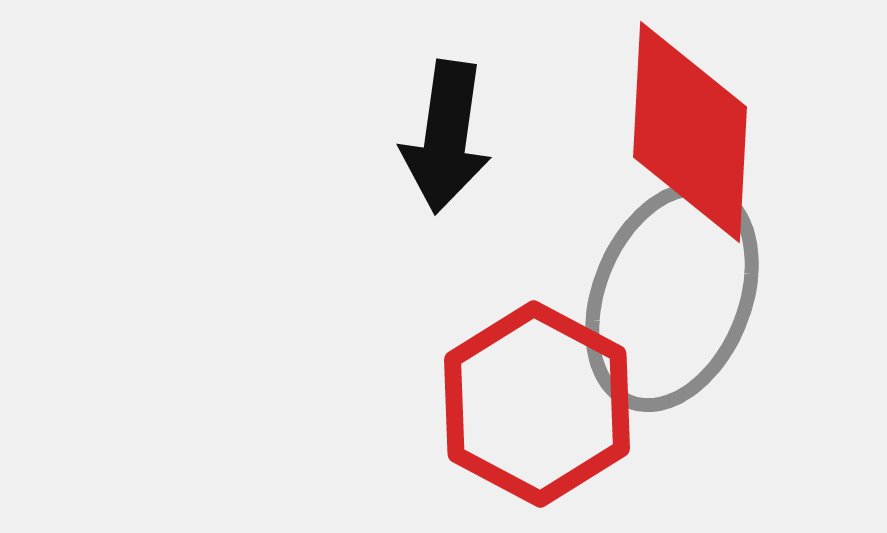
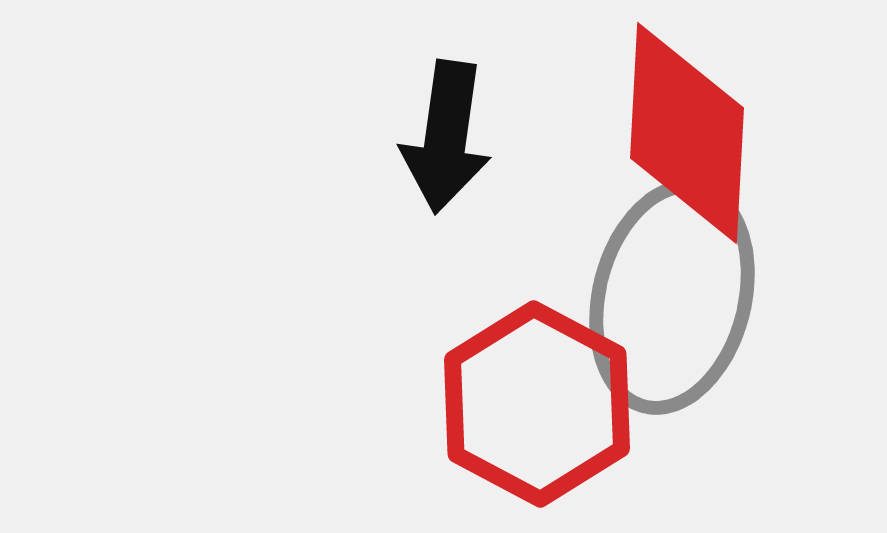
red diamond: moved 3 px left, 1 px down
gray ellipse: rotated 8 degrees counterclockwise
